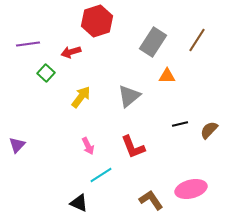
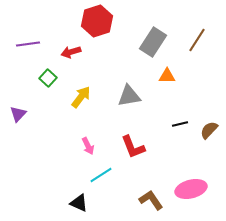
green square: moved 2 px right, 5 px down
gray triangle: rotated 30 degrees clockwise
purple triangle: moved 1 px right, 31 px up
